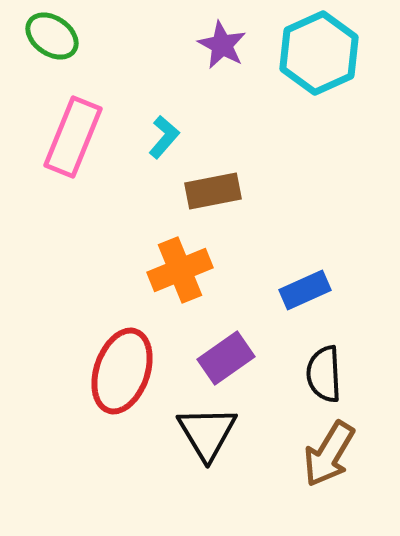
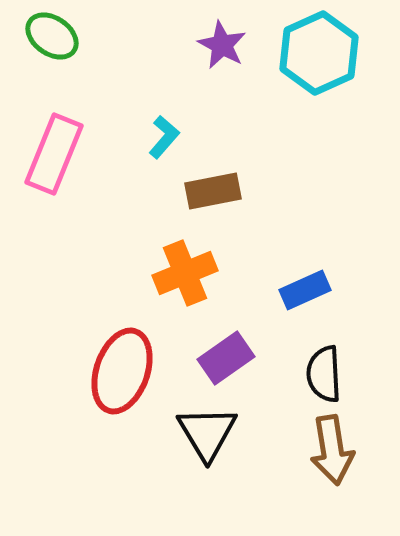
pink rectangle: moved 19 px left, 17 px down
orange cross: moved 5 px right, 3 px down
brown arrow: moved 3 px right, 4 px up; rotated 40 degrees counterclockwise
